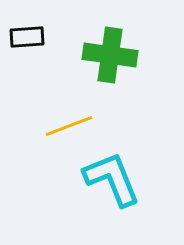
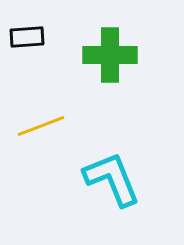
green cross: rotated 8 degrees counterclockwise
yellow line: moved 28 px left
